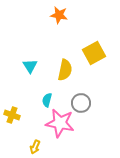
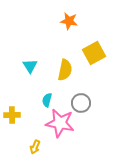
orange star: moved 10 px right, 6 px down
yellow cross: rotated 21 degrees counterclockwise
